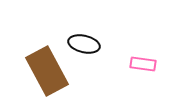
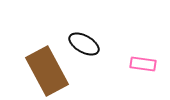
black ellipse: rotated 16 degrees clockwise
